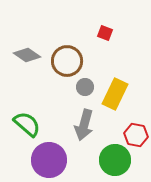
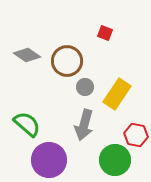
yellow rectangle: moved 2 px right; rotated 8 degrees clockwise
